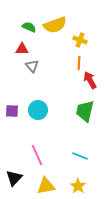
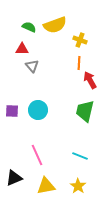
black triangle: rotated 24 degrees clockwise
